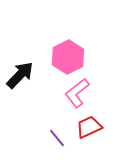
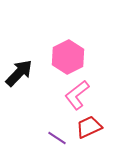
black arrow: moved 1 px left, 2 px up
pink L-shape: moved 2 px down
purple line: rotated 18 degrees counterclockwise
